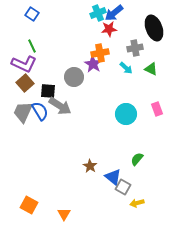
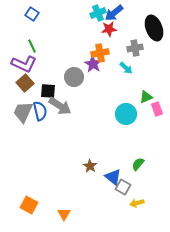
green triangle: moved 5 px left, 28 px down; rotated 48 degrees counterclockwise
blue semicircle: rotated 18 degrees clockwise
green semicircle: moved 1 px right, 5 px down
